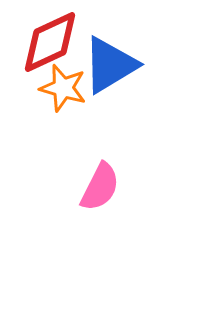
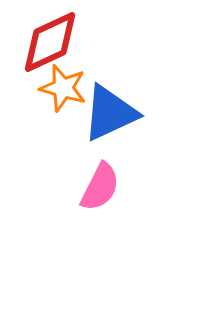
blue triangle: moved 48 px down; rotated 6 degrees clockwise
